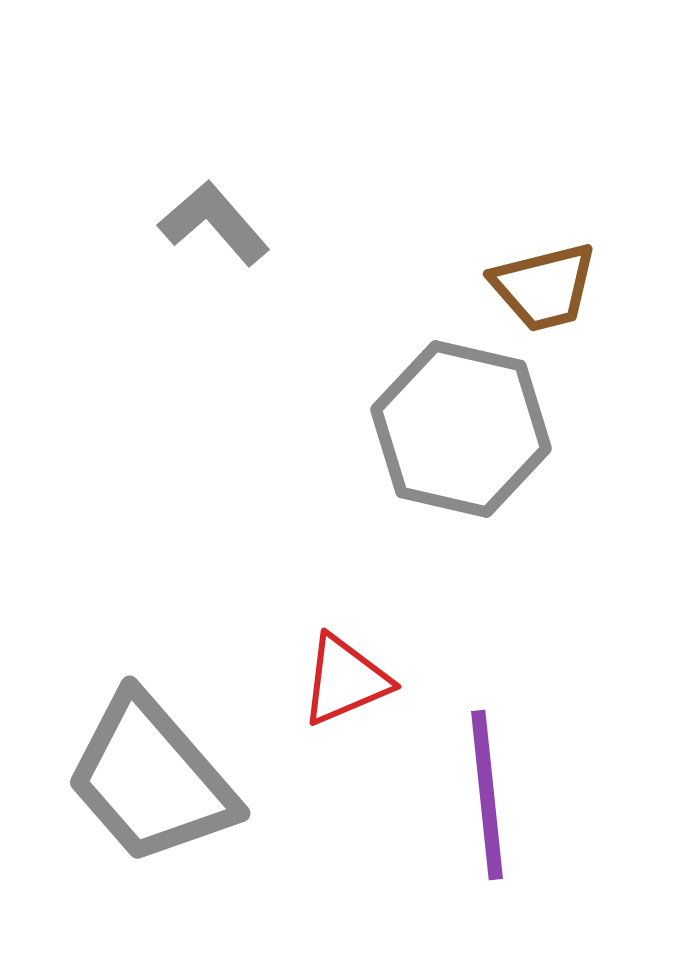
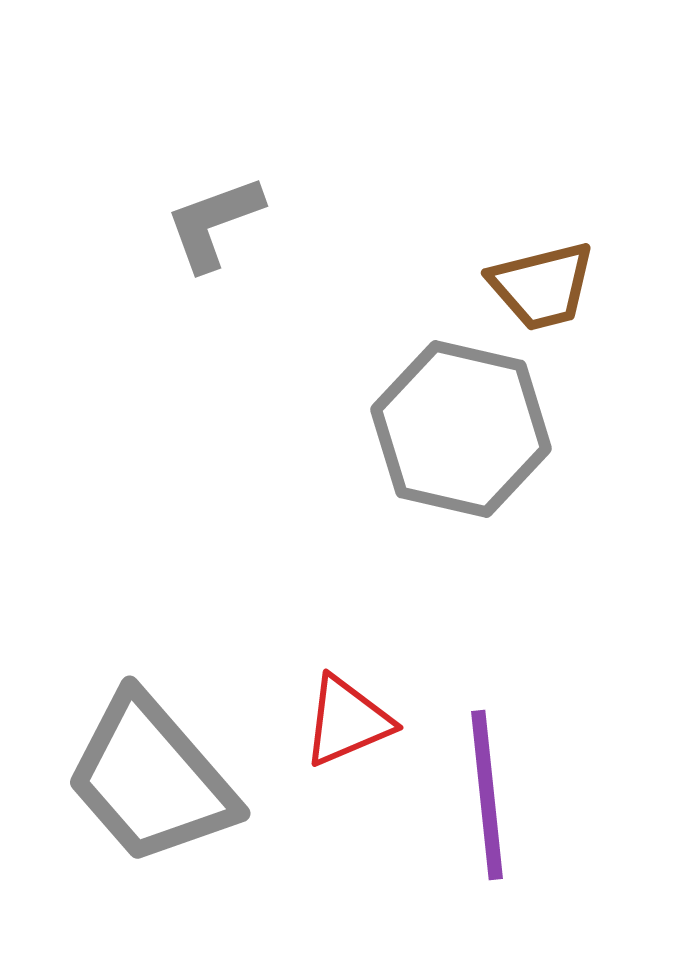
gray L-shape: rotated 69 degrees counterclockwise
brown trapezoid: moved 2 px left, 1 px up
red triangle: moved 2 px right, 41 px down
